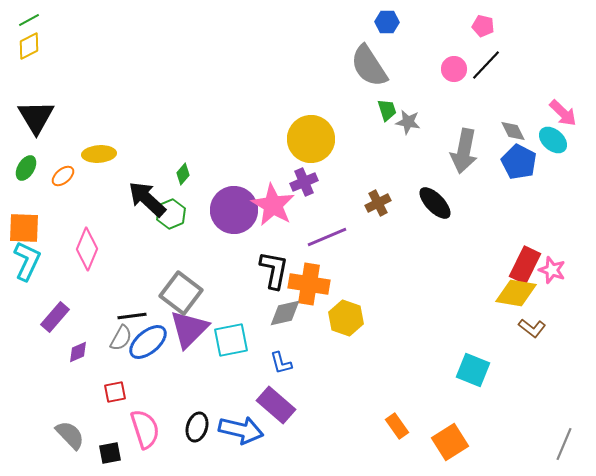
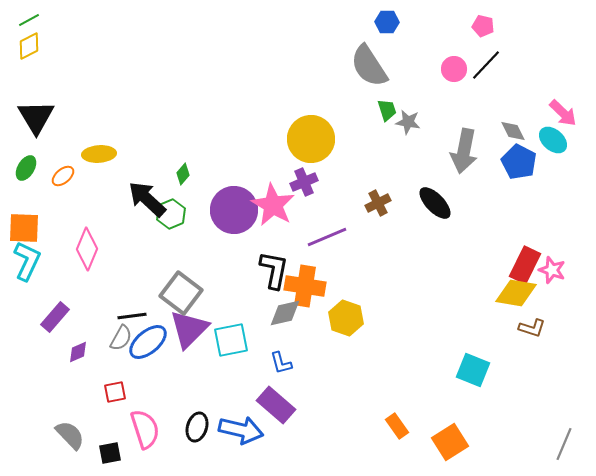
orange cross at (309, 284): moved 4 px left, 2 px down
brown L-shape at (532, 328): rotated 20 degrees counterclockwise
